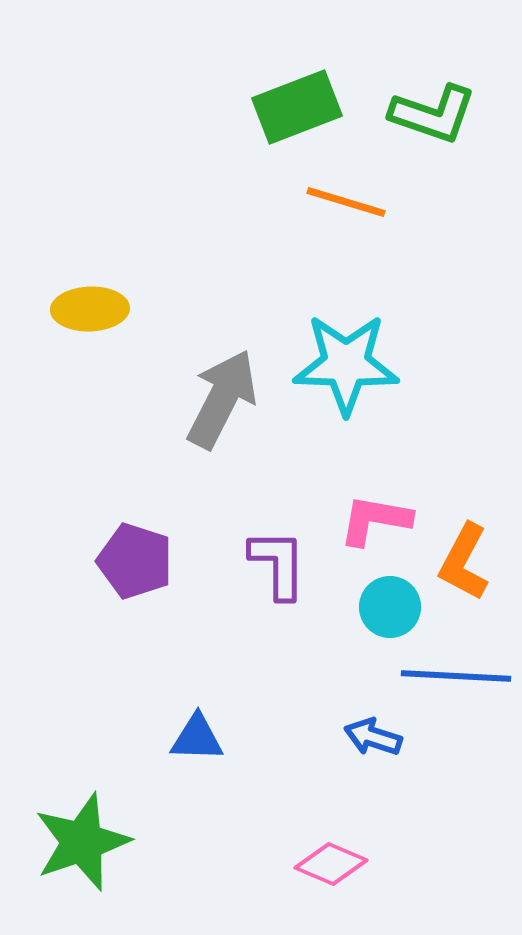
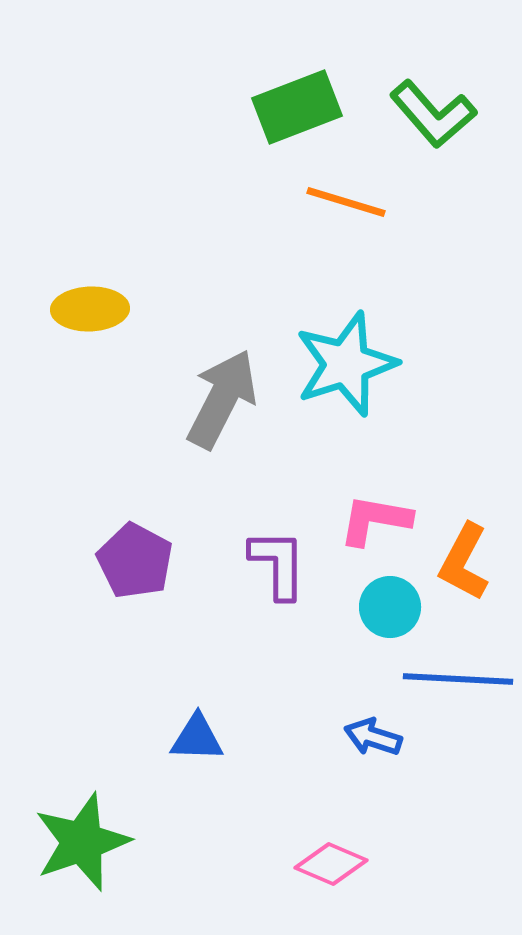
green L-shape: rotated 30 degrees clockwise
cyan star: rotated 20 degrees counterclockwise
purple pentagon: rotated 10 degrees clockwise
blue line: moved 2 px right, 3 px down
